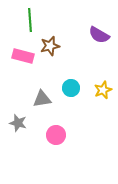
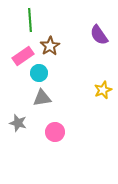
purple semicircle: rotated 25 degrees clockwise
brown star: rotated 18 degrees counterclockwise
pink rectangle: rotated 50 degrees counterclockwise
cyan circle: moved 32 px left, 15 px up
gray triangle: moved 1 px up
pink circle: moved 1 px left, 3 px up
